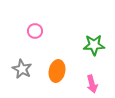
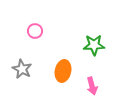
orange ellipse: moved 6 px right
pink arrow: moved 2 px down
